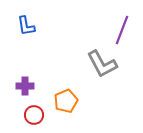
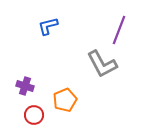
blue L-shape: moved 22 px right; rotated 85 degrees clockwise
purple line: moved 3 px left
purple cross: rotated 18 degrees clockwise
orange pentagon: moved 1 px left, 1 px up
